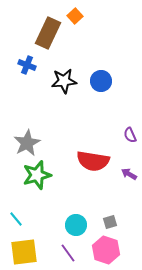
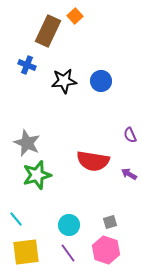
brown rectangle: moved 2 px up
gray star: rotated 20 degrees counterclockwise
cyan circle: moved 7 px left
yellow square: moved 2 px right
